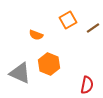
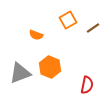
orange hexagon: moved 1 px right, 3 px down
gray triangle: rotated 45 degrees counterclockwise
